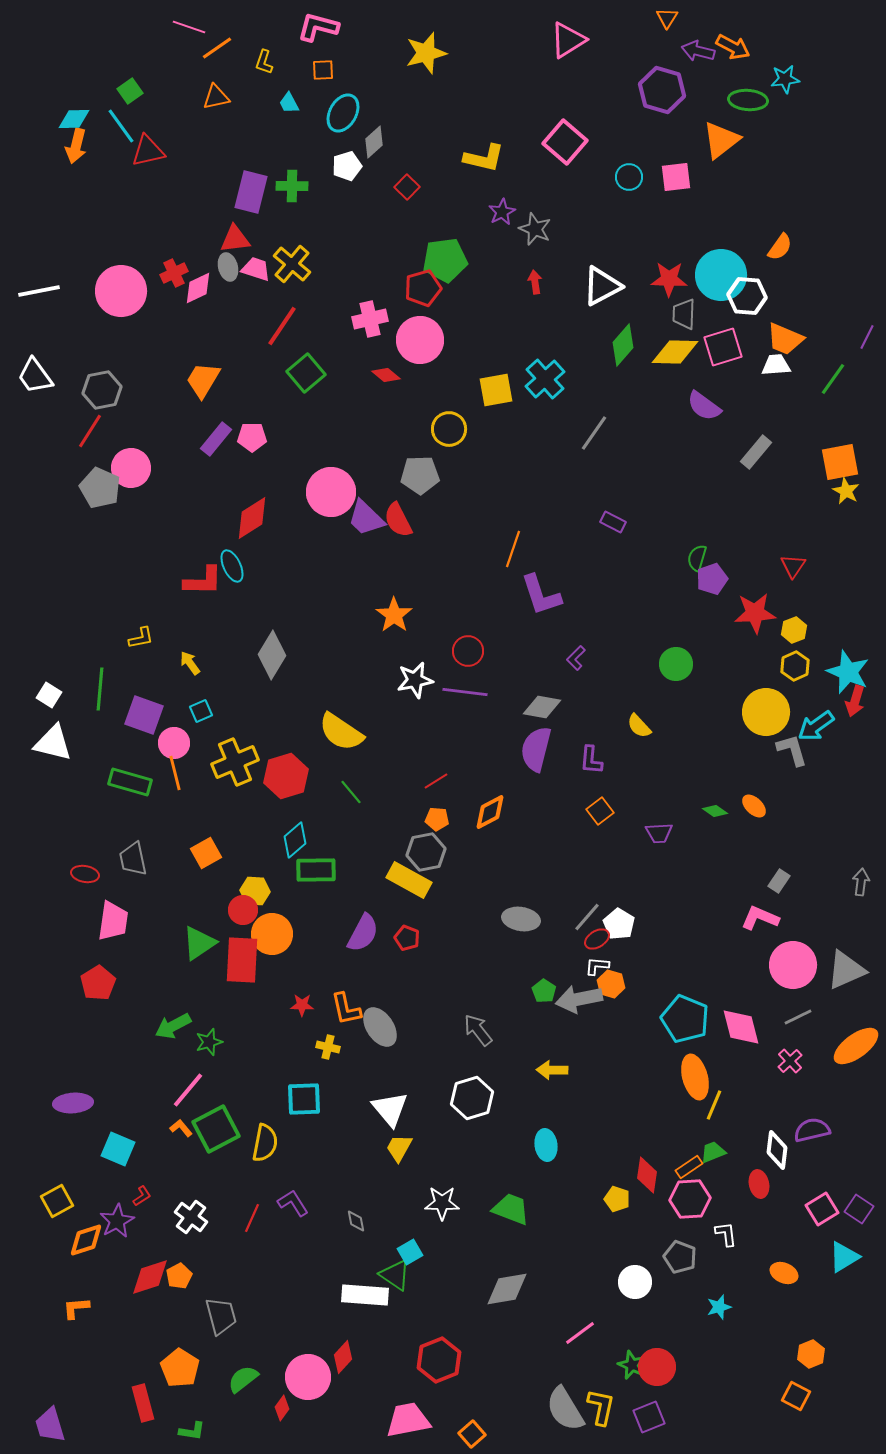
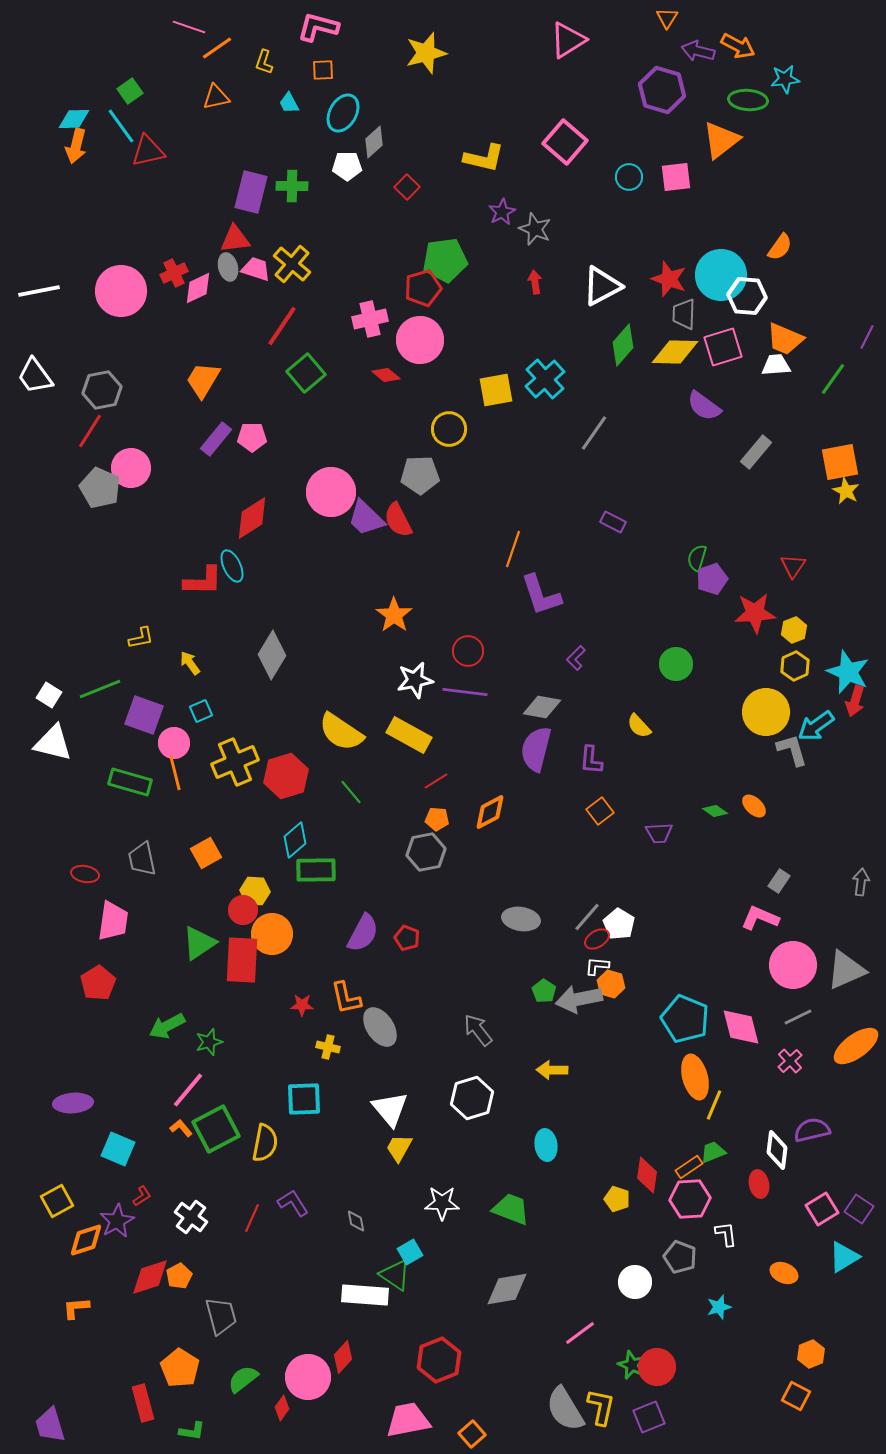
orange arrow at (733, 47): moved 5 px right, 1 px up
white pentagon at (347, 166): rotated 16 degrees clockwise
red star at (669, 279): rotated 18 degrees clockwise
green line at (100, 689): rotated 63 degrees clockwise
gray trapezoid at (133, 859): moved 9 px right
yellow rectangle at (409, 880): moved 145 px up
orange L-shape at (346, 1009): moved 11 px up
green arrow at (173, 1026): moved 6 px left
